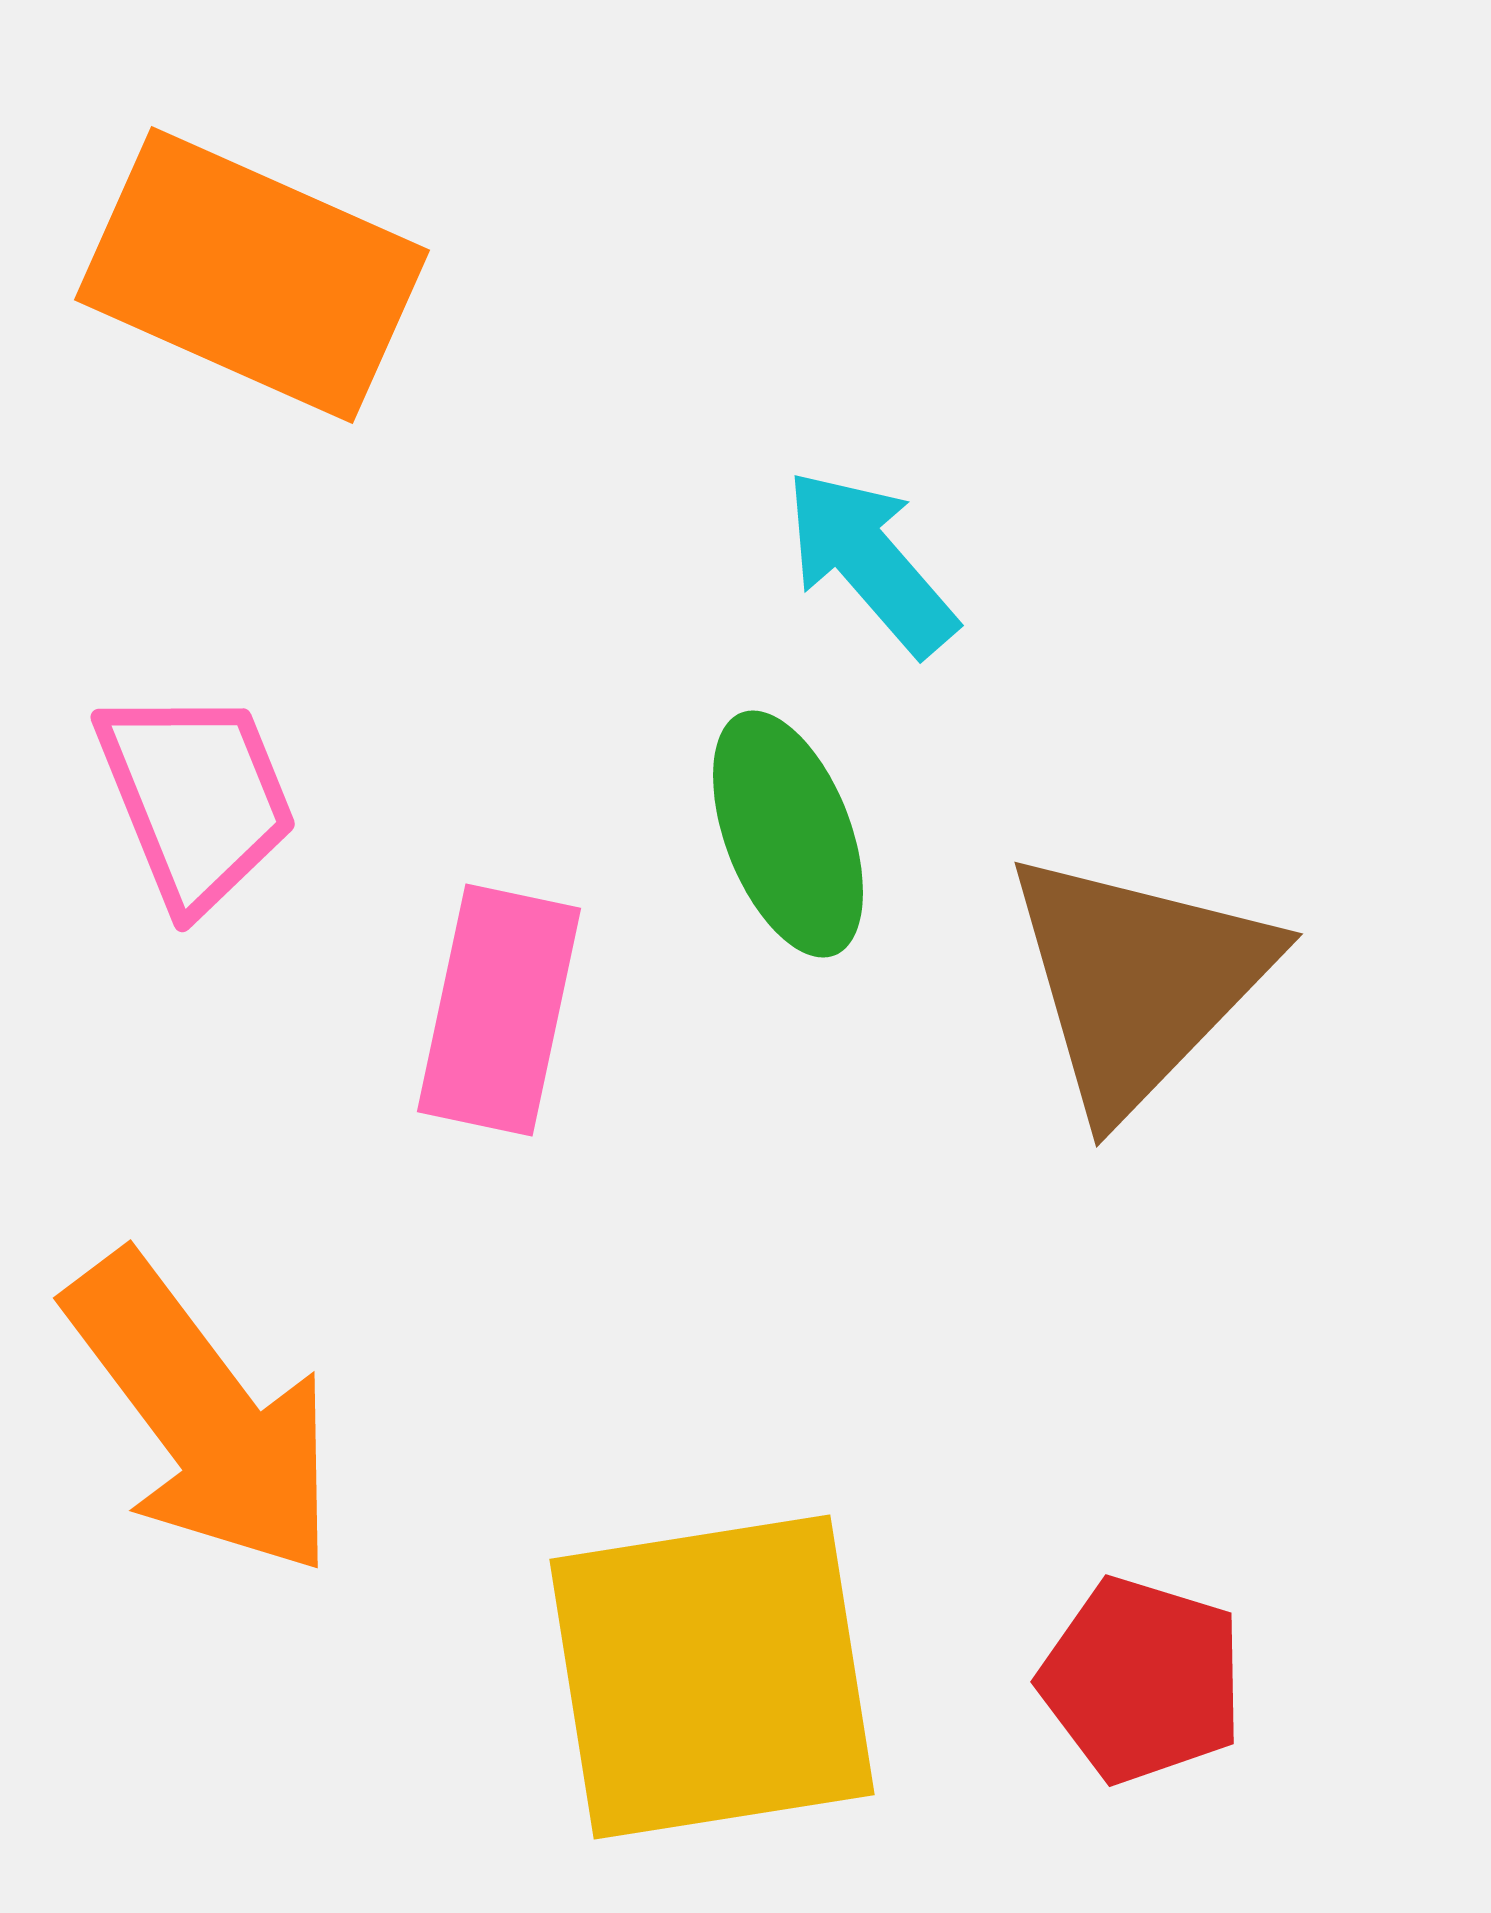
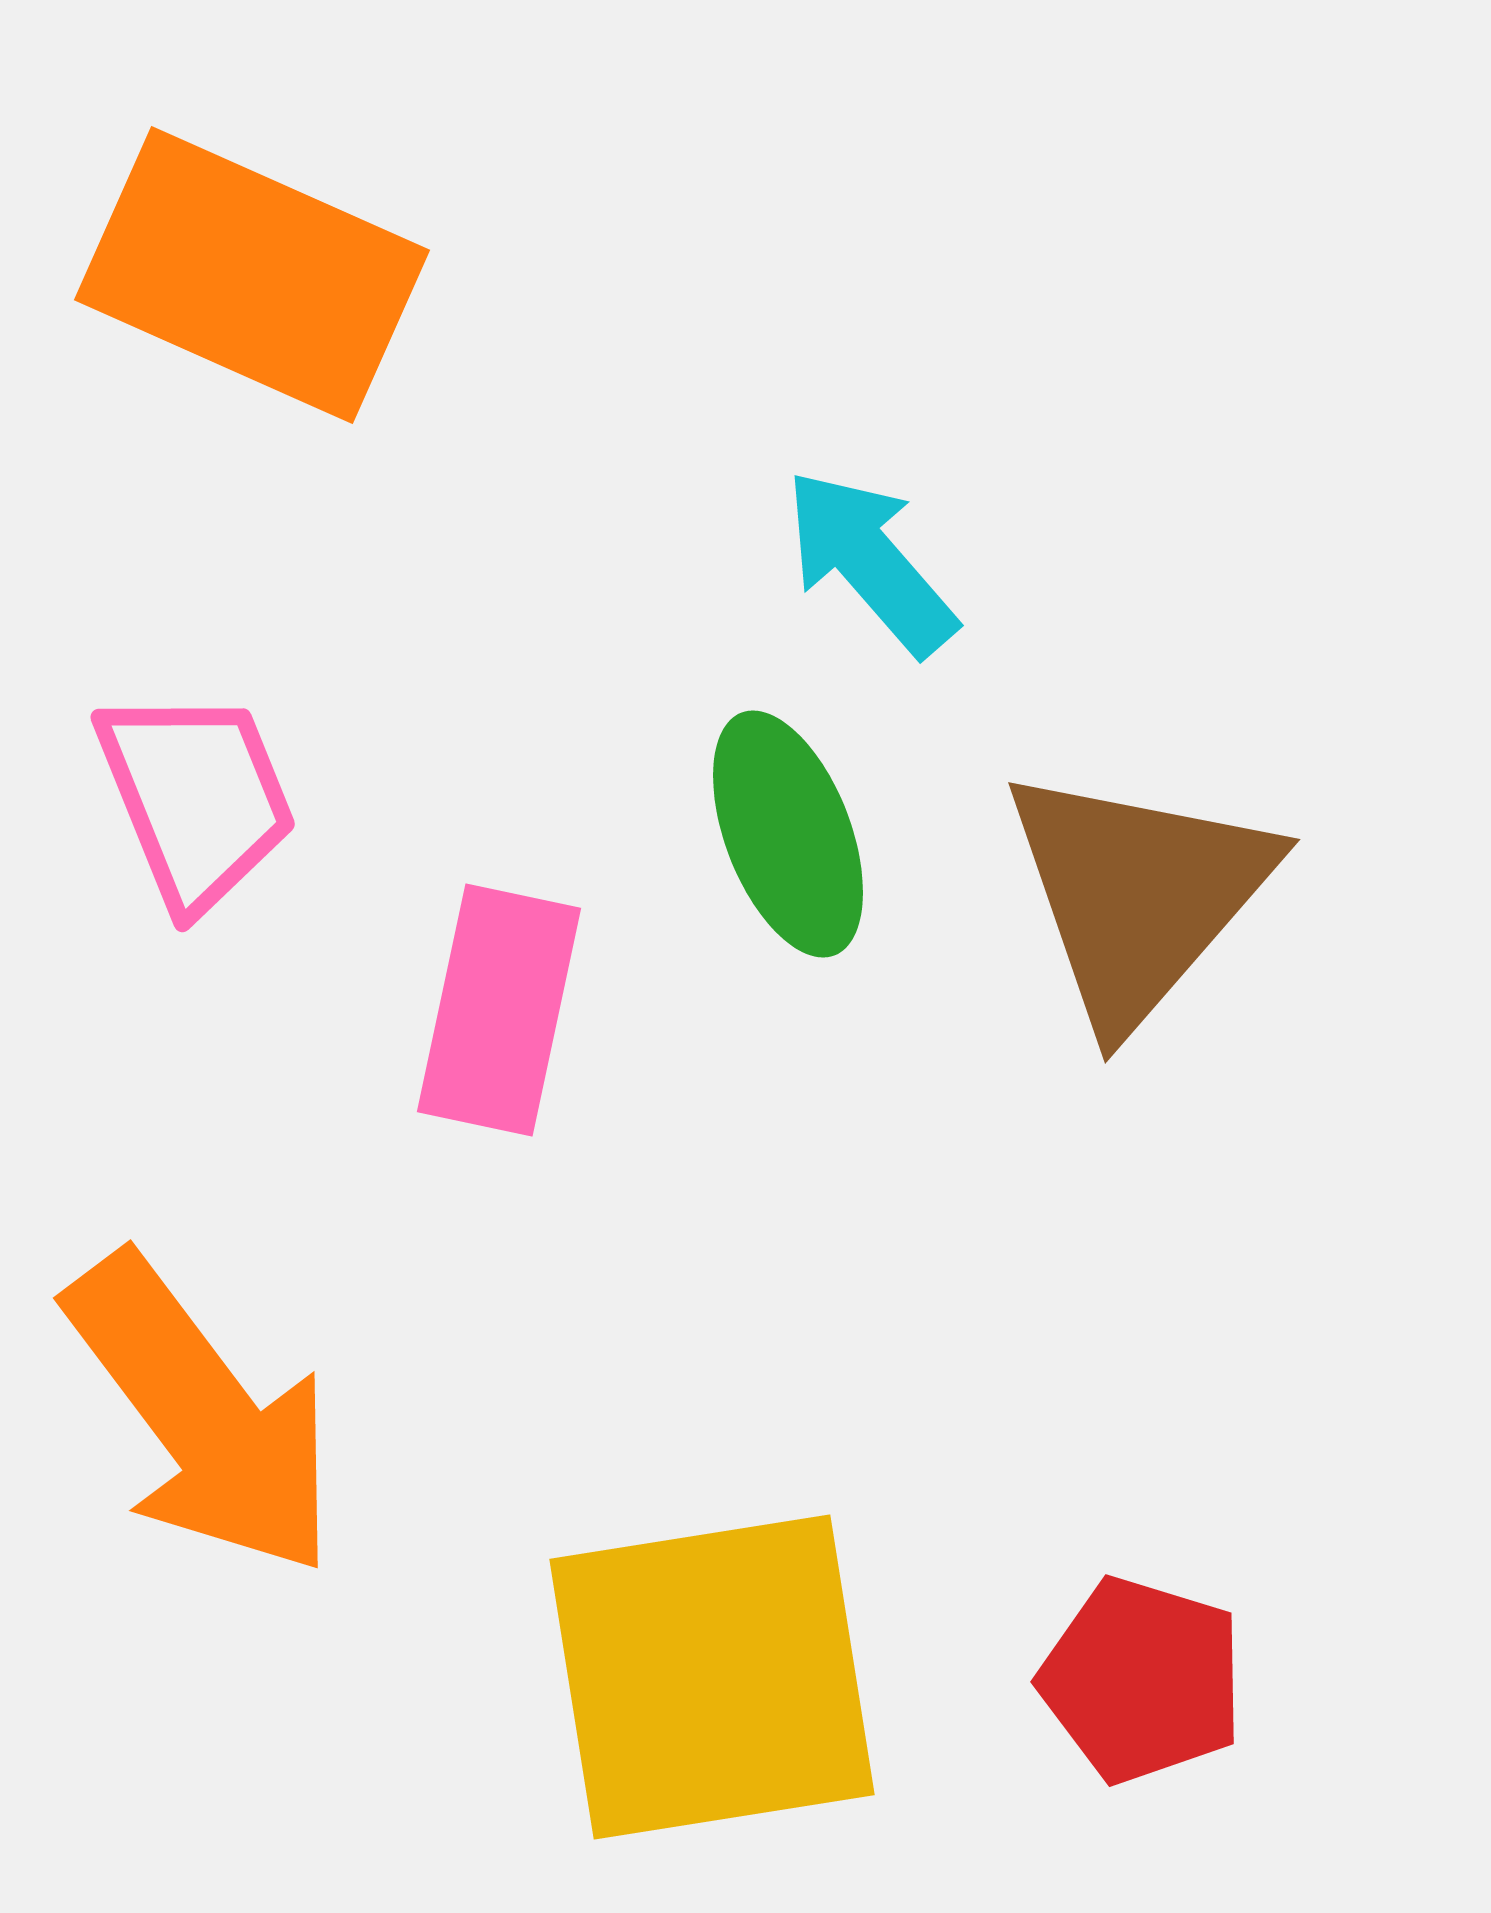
brown triangle: moved 86 px up; rotated 3 degrees counterclockwise
